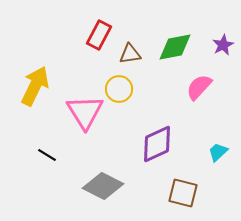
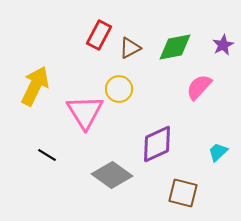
brown triangle: moved 6 px up; rotated 20 degrees counterclockwise
gray diamond: moved 9 px right, 11 px up; rotated 9 degrees clockwise
